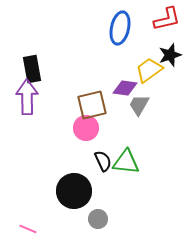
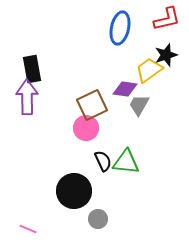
black star: moved 4 px left
purple diamond: moved 1 px down
brown square: rotated 12 degrees counterclockwise
